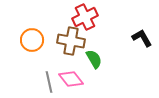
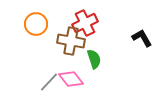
red cross: moved 6 px down
orange circle: moved 4 px right, 16 px up
green semicircle: rotated 12 degrees clockwise
gray line: rotated 55 degrees clockwise
